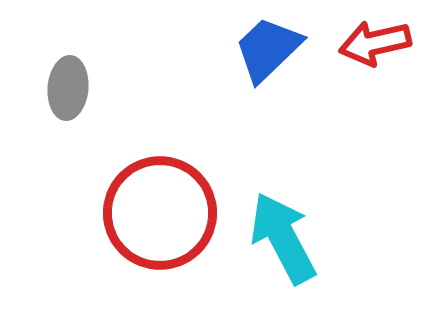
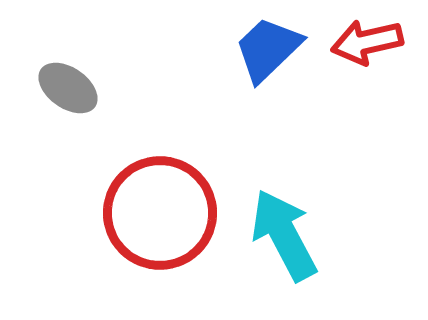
red arrow: moved 8 px left, 1 px up
gray ellipse: rotated 60 degrees counterclockwise
cyan arrow: moved 1 px right, 3 px up
